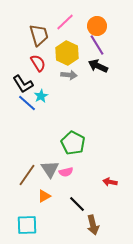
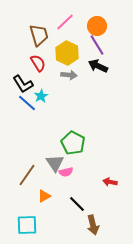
gray triangle: moved 5 px right, 6 px up
